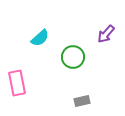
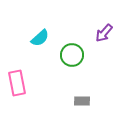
purple arrow: moved 2 px left, 1 px up
green circle: moved 1 px left, 2 px up
gray rectangle: rotated 14 degrees clockwise
